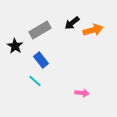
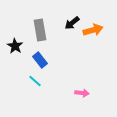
gray rectangle: rotated 70 degrees counterclockwise
blue rectangle: moved 1 px left
